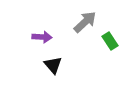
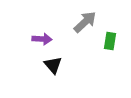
purple arrow: moved 2 px down
green rectangle: rotated 42 degrees clockwise
